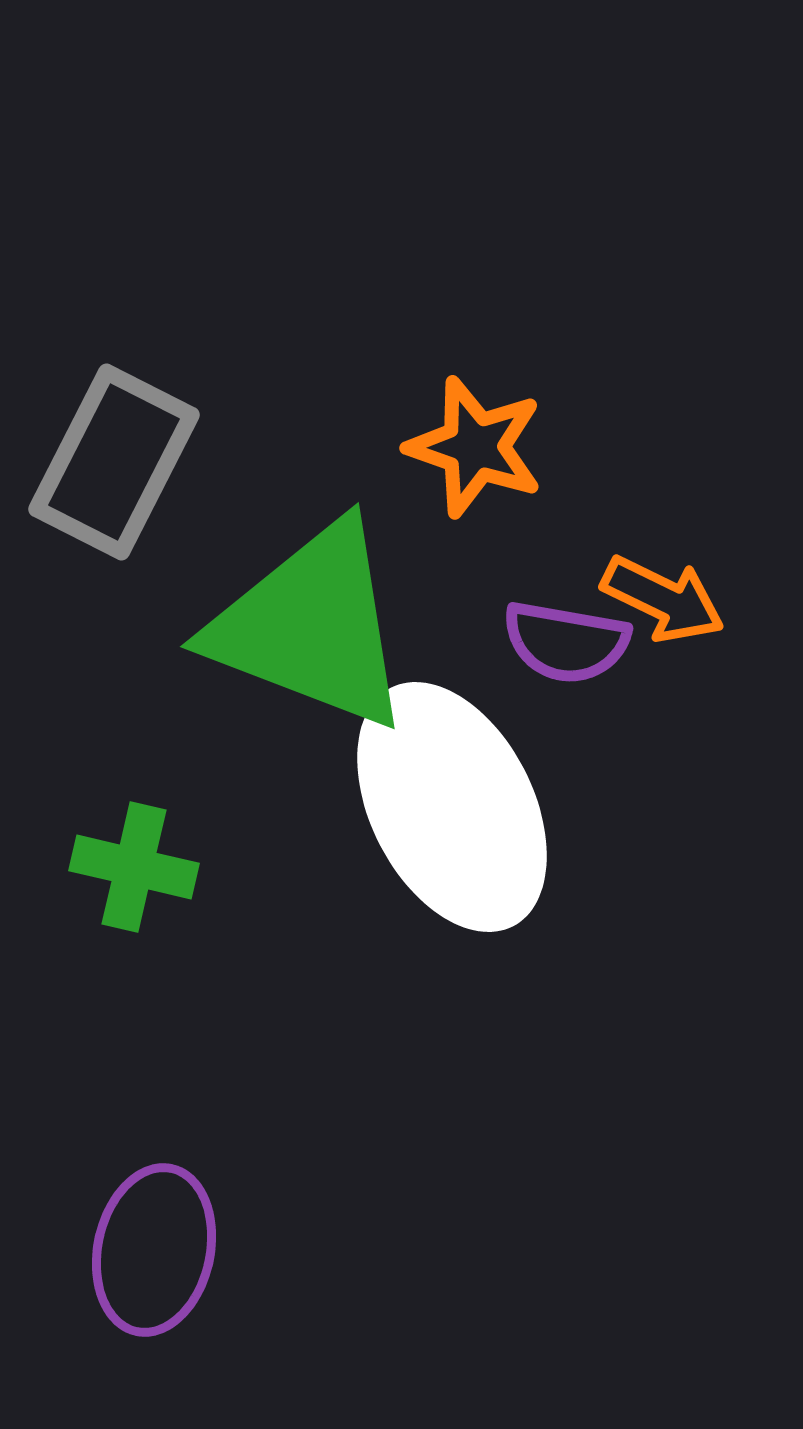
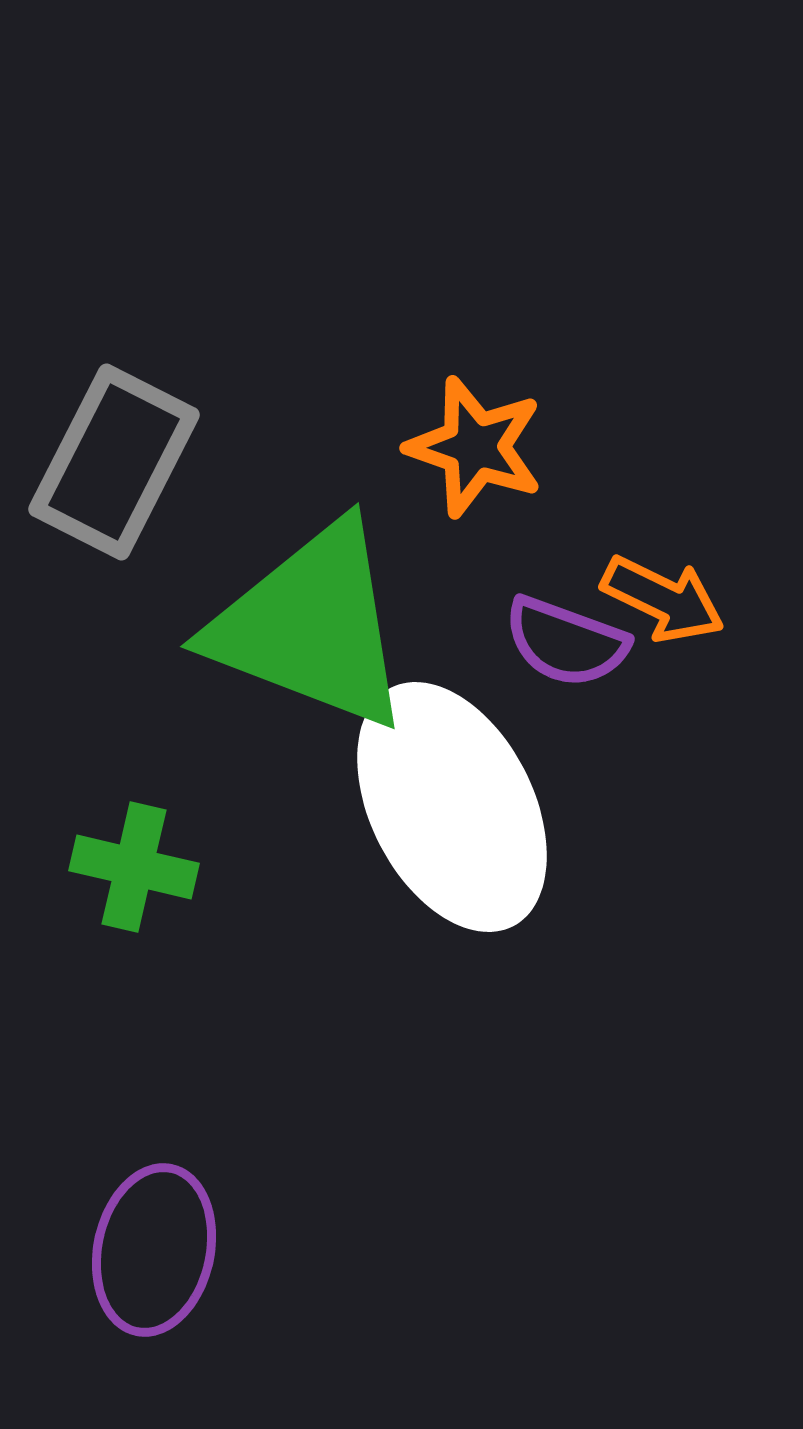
purple semicircle: rotated 10 degrees clockwise
